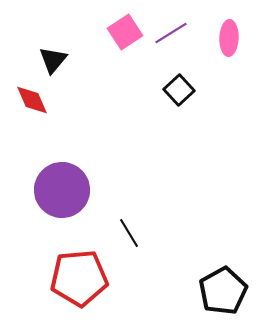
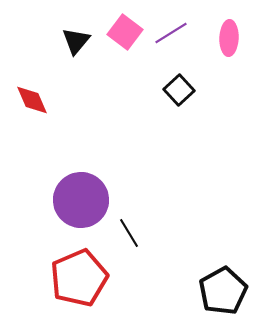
pink square: rotated 20 degrees counterclockwise
black triangle: moved 23 px right, 19 px up
purple circle: moved 19 px right, 10 px down
red pentagon: rotated 18 degrees counterclockwise
